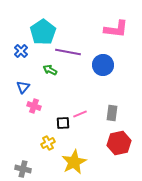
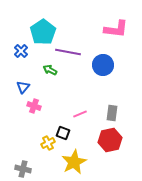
black square: moved 10 px down; rotated 24 degrees clockwise
red hexagon: moved 9 px left, 3 px up
